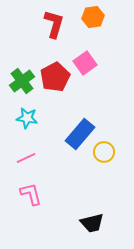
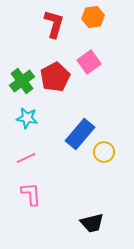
pink square: moved 4 px right, 1 px up
pink L-shape: rotated 10 degrees clockwise
